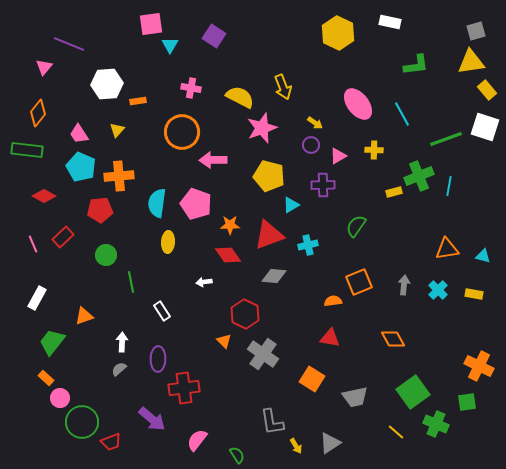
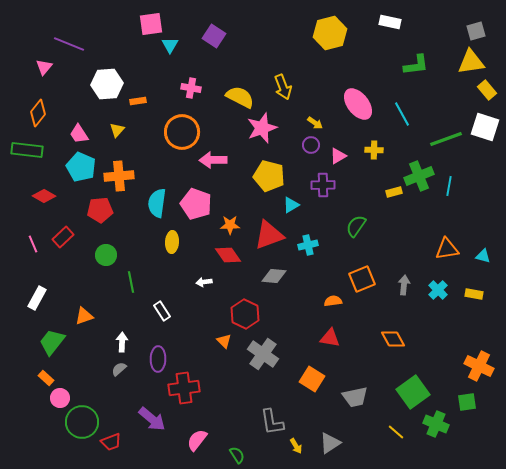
yellow hexagon at (338, 33): moved 8 px left; rotated 20 degrees clockwise
yellow ellipse at (168, 242): moved 4 px right
orange square at (359, 282): moved 3 px right, 3 px up
